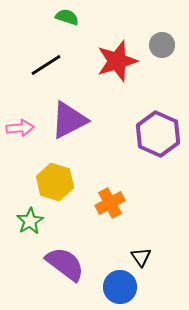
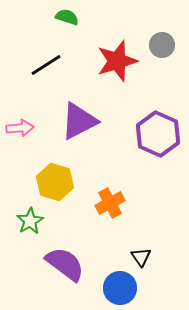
purple triangle: moved 10 px right, 1 px down
blue circle: moved 1 px down
